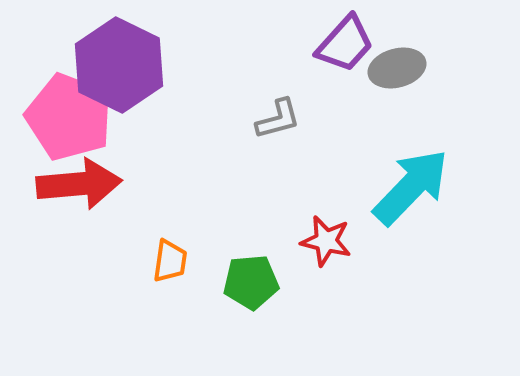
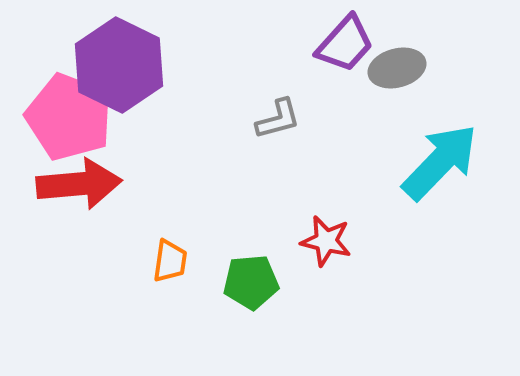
cyan arrow: moved 29 px right, 25 px up
